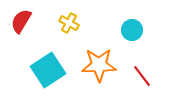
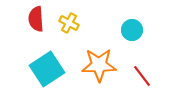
red semicircle: moved 15 px right, 2 px up; rotated 35 degrees counterclockwise
cyan square: moved 1 px left, 1 px up
